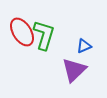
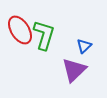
red ellipse: moved 2 px left, 2 px up
blue triangle: rotated 21 degrees counterclockwise
